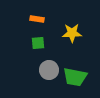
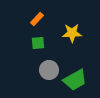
orange rectangle: rotated 56 degrees counterclockwise
green trapezoid: moved 3 px down; rotated 40 degrees counterclockwise
